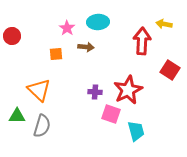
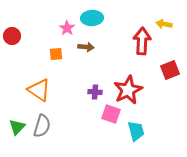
cyan ellipse: moved 6 px left, 4 px up
red square: rotated 36 degrees clockwise
orange triangle: rotated 10 degrees counterclockwise
green triangle: moved 11 px down; rotated 48 degrees counterclockwise
